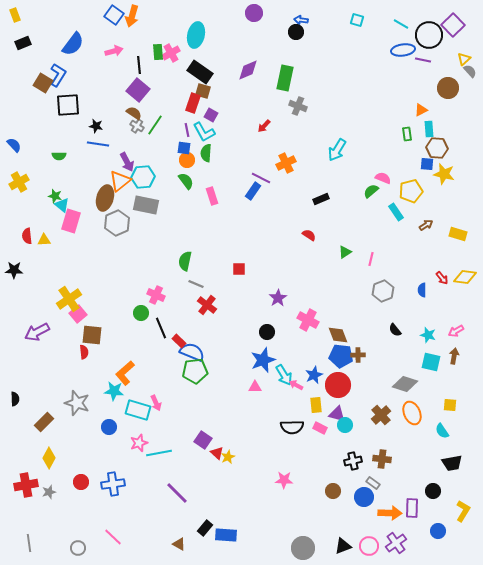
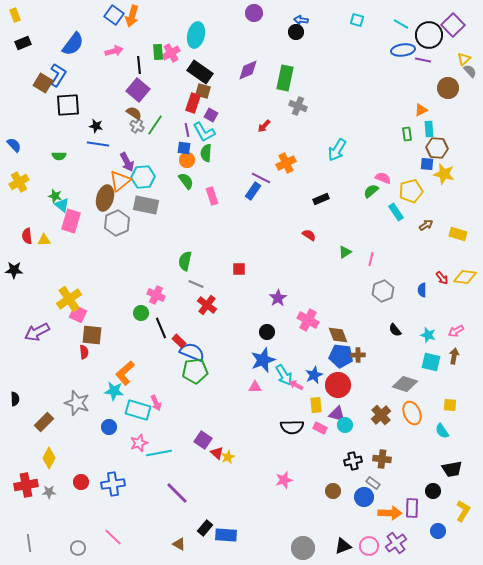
pink square at (78, 314): rotated 24 degrees counterclockwise
black trapezoid at (452, 463): moved 6 px down
pink star at (284, 480): rotated 18 degrees counterclockwise
gray star at (49, 492): rotated 16 degrees clockwise
